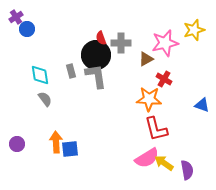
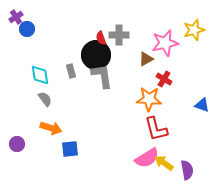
gray cross: moved 2 px left, 8 px up
gray L-shape: moved 6 px right
orange arrow: moved 5 px left, 14 px up; rotated 110 degrees clockwise
